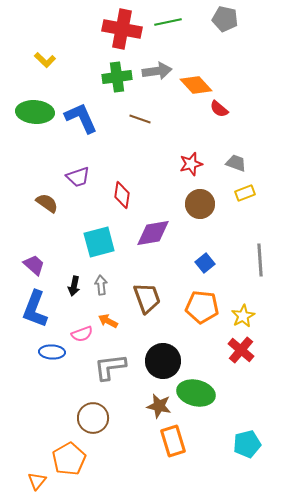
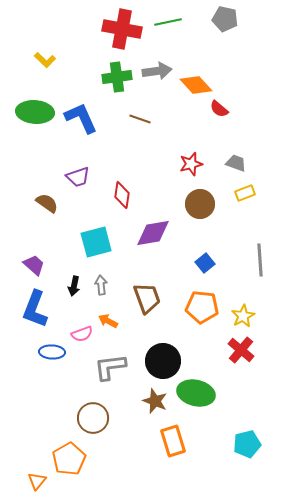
cyan square at (99, 242): moved 3 px left
brown star at (159, 406): moved 4 px left, 5 px up; rotated 10 degrees clockwise
